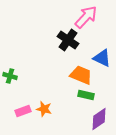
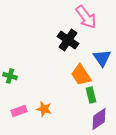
pink arrow: rotated 100 degrees clockwise
blue triangle: rotated 30 degrees clockwise
orange trapezoid: rotated 145 degrees counterclockwise
green rectangle: moved 5 px right; rotated 63 degrees clockwise
pink rectangle: moved 4 px left
